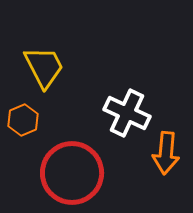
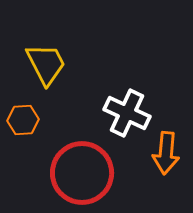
yellow trapezoid: moved 2 px right, 3 px up
orange hexagon: rotated 20 degrees clockwise
red circle: moved 10 px right
